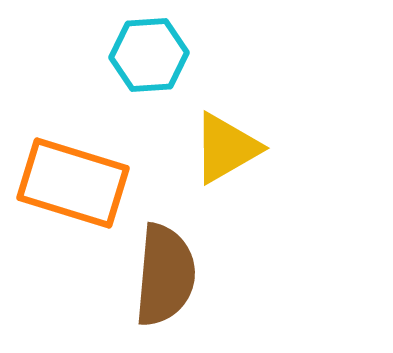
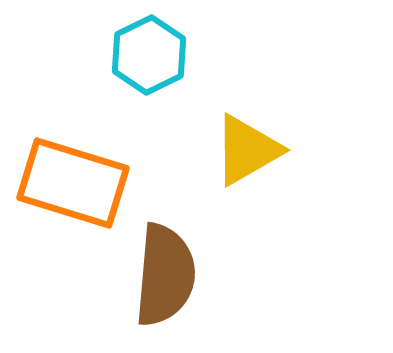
cyan hexagon: rotated 22 degrees counterclockwise
yellow triangle: moved 21 px right, 2 px down
